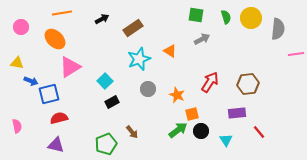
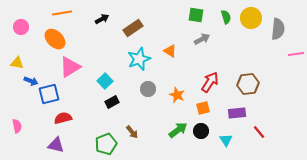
orange square: moved 11 px right, 6 px up
red semicircle: moved 4 px right
